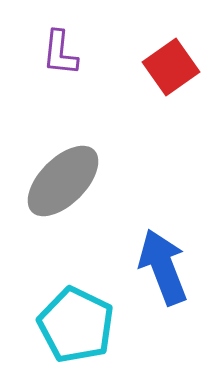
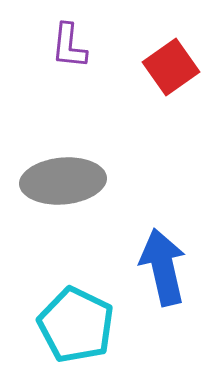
purple L-shape: moved 9 px right, 7 px up
gray ellipse: rotated 40 degrees clockwise
blue arrow: rotated 8 degrees clockwise
